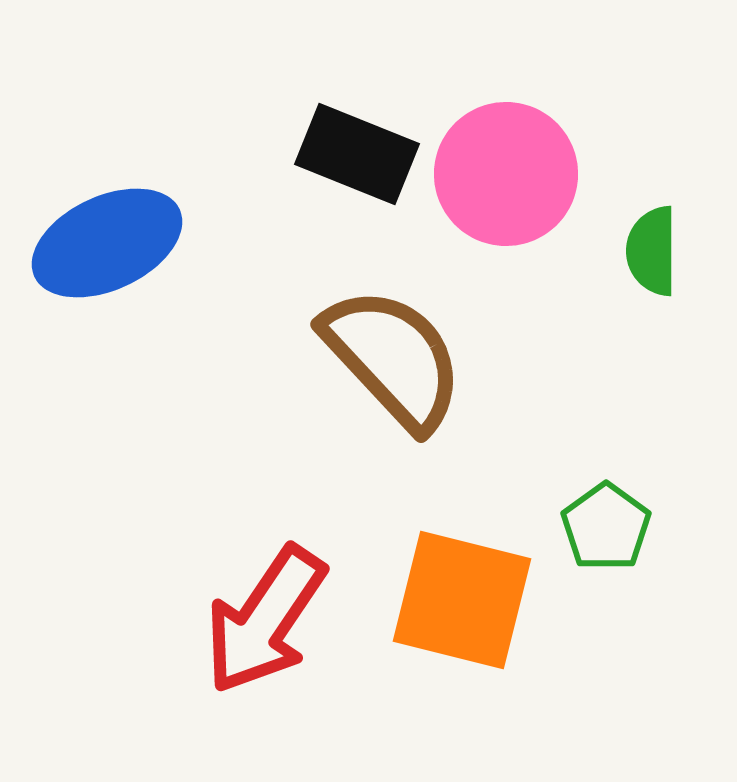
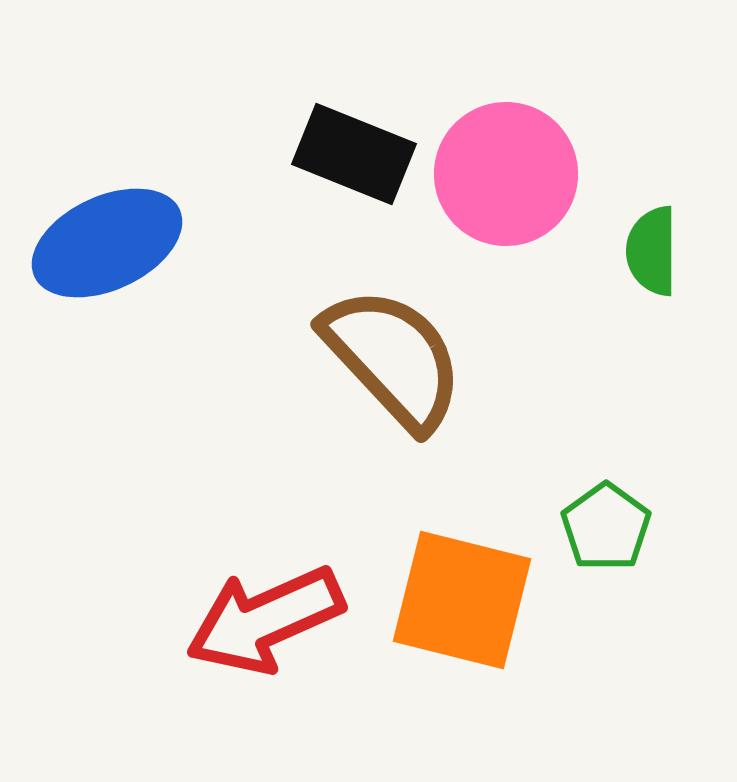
black rectangle: moved 3 px left
red arrow: rotated 32 degrees clockwise
